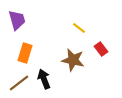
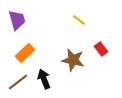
yellow line: moved 8 px up
orange rectangle: rotated 30 degrees clockwise
brown line: moved 1 px left, 1 px up
